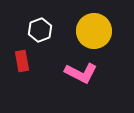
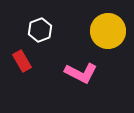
yellow circle: moved 14 px right
red rectangle: rotated 20 degrees counterclockwise
